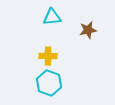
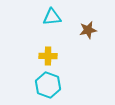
cyan hexagon: moved 1 px left, 2 px down
